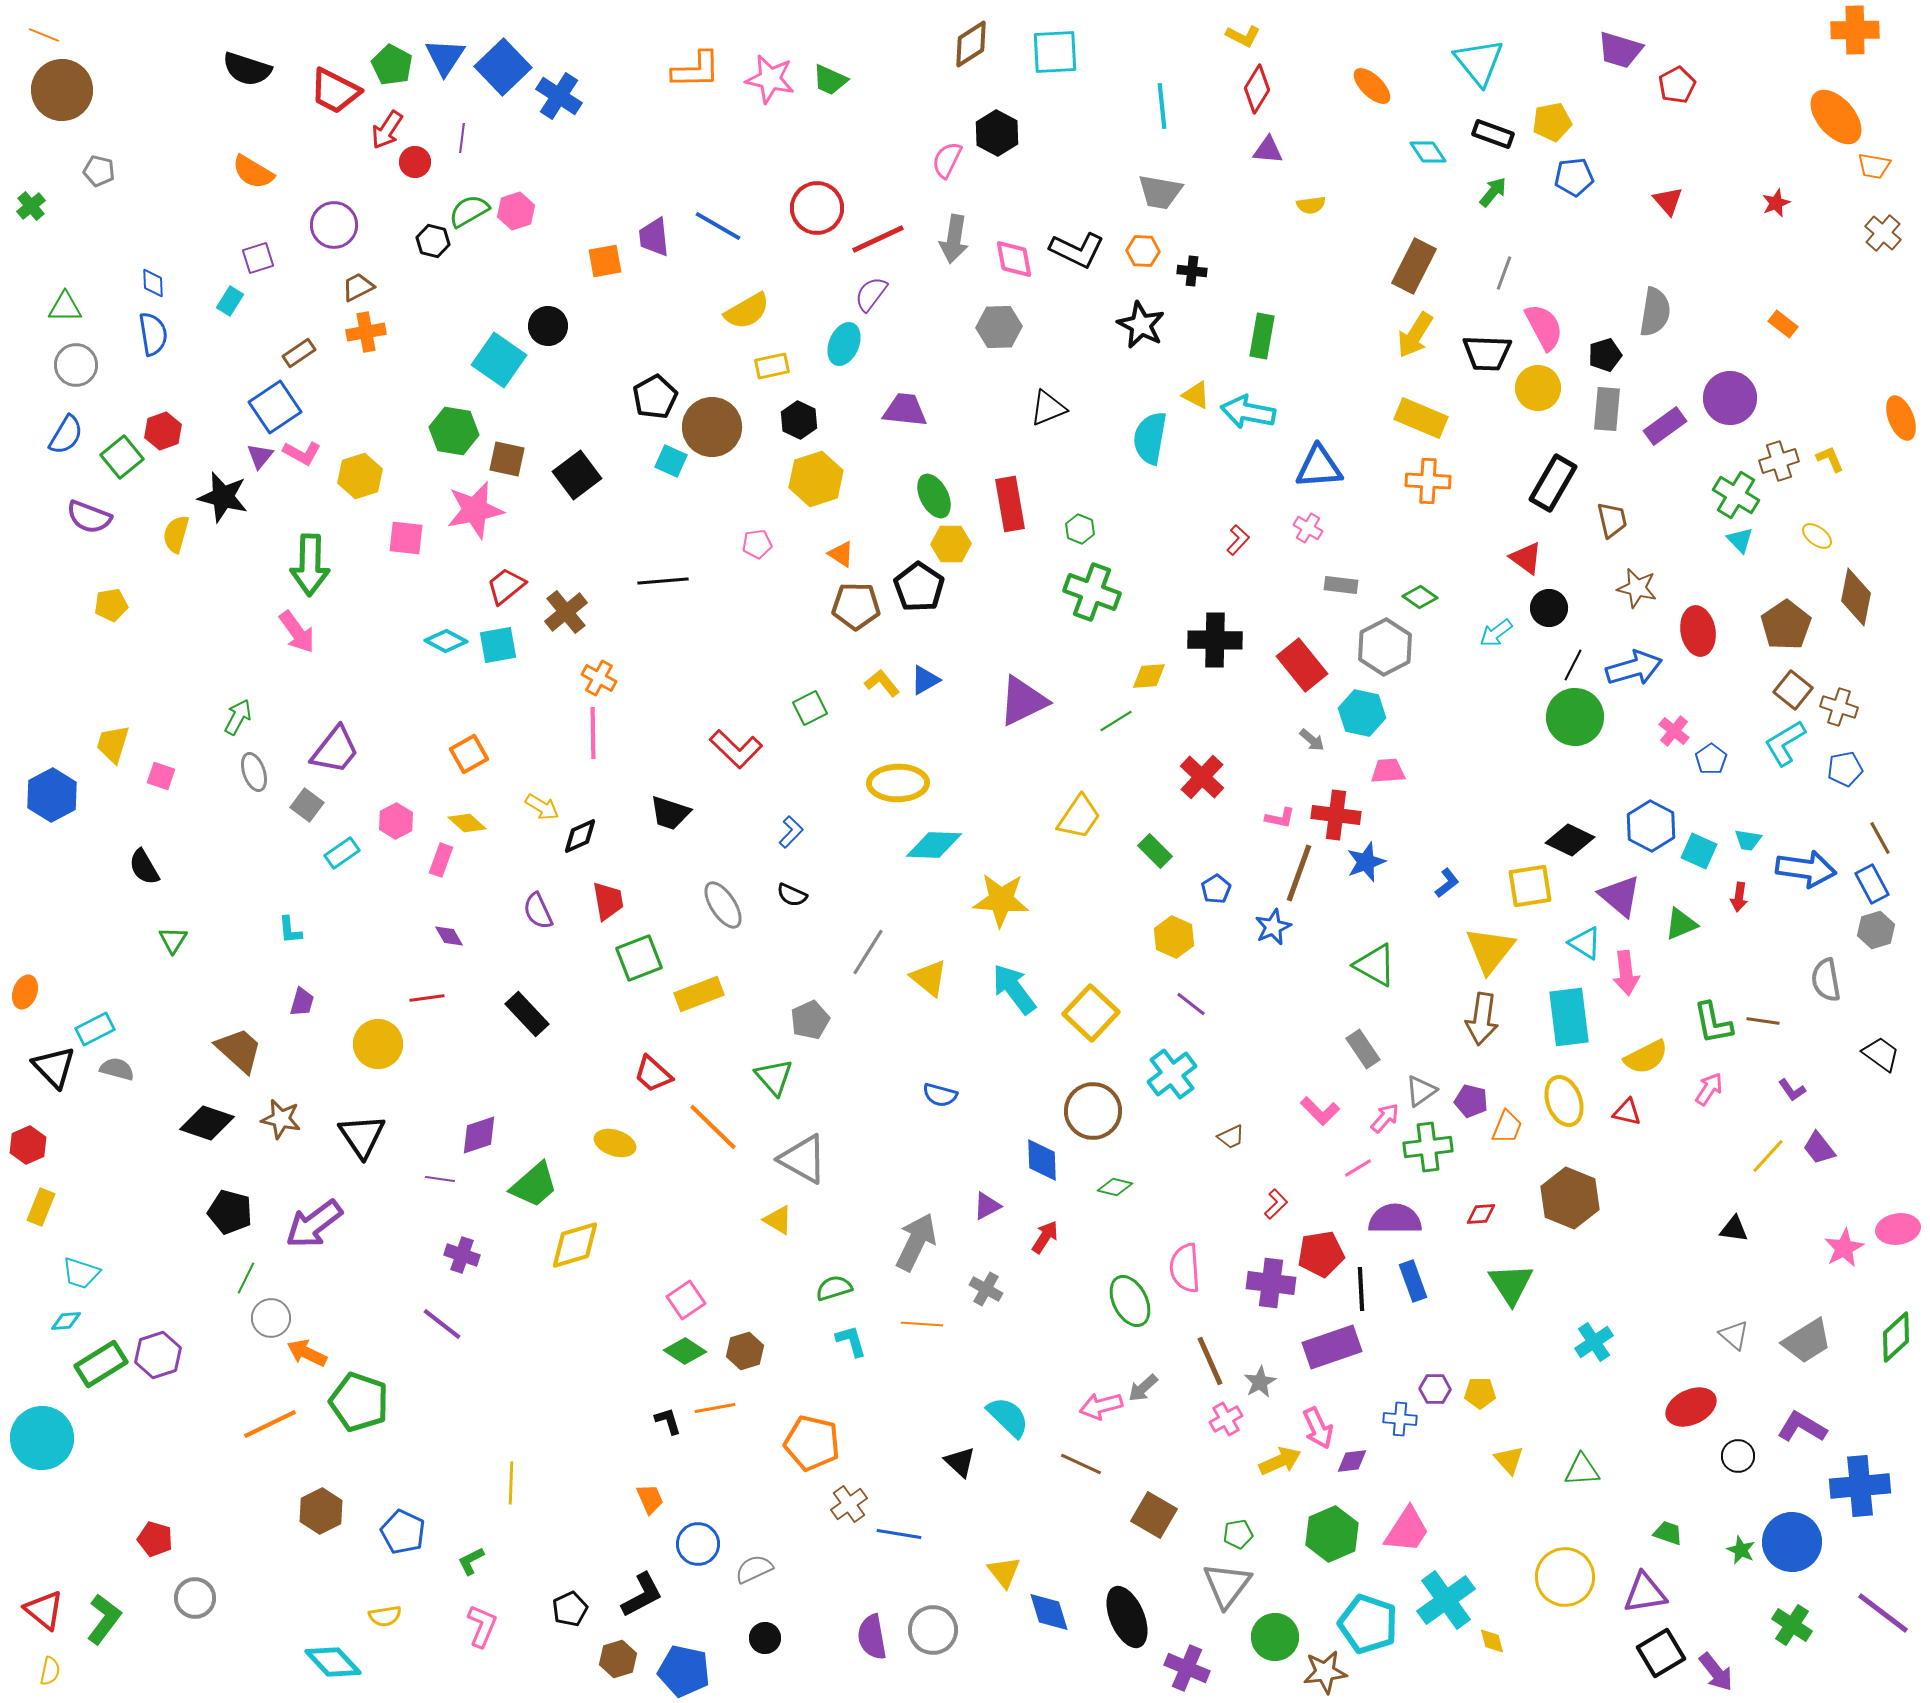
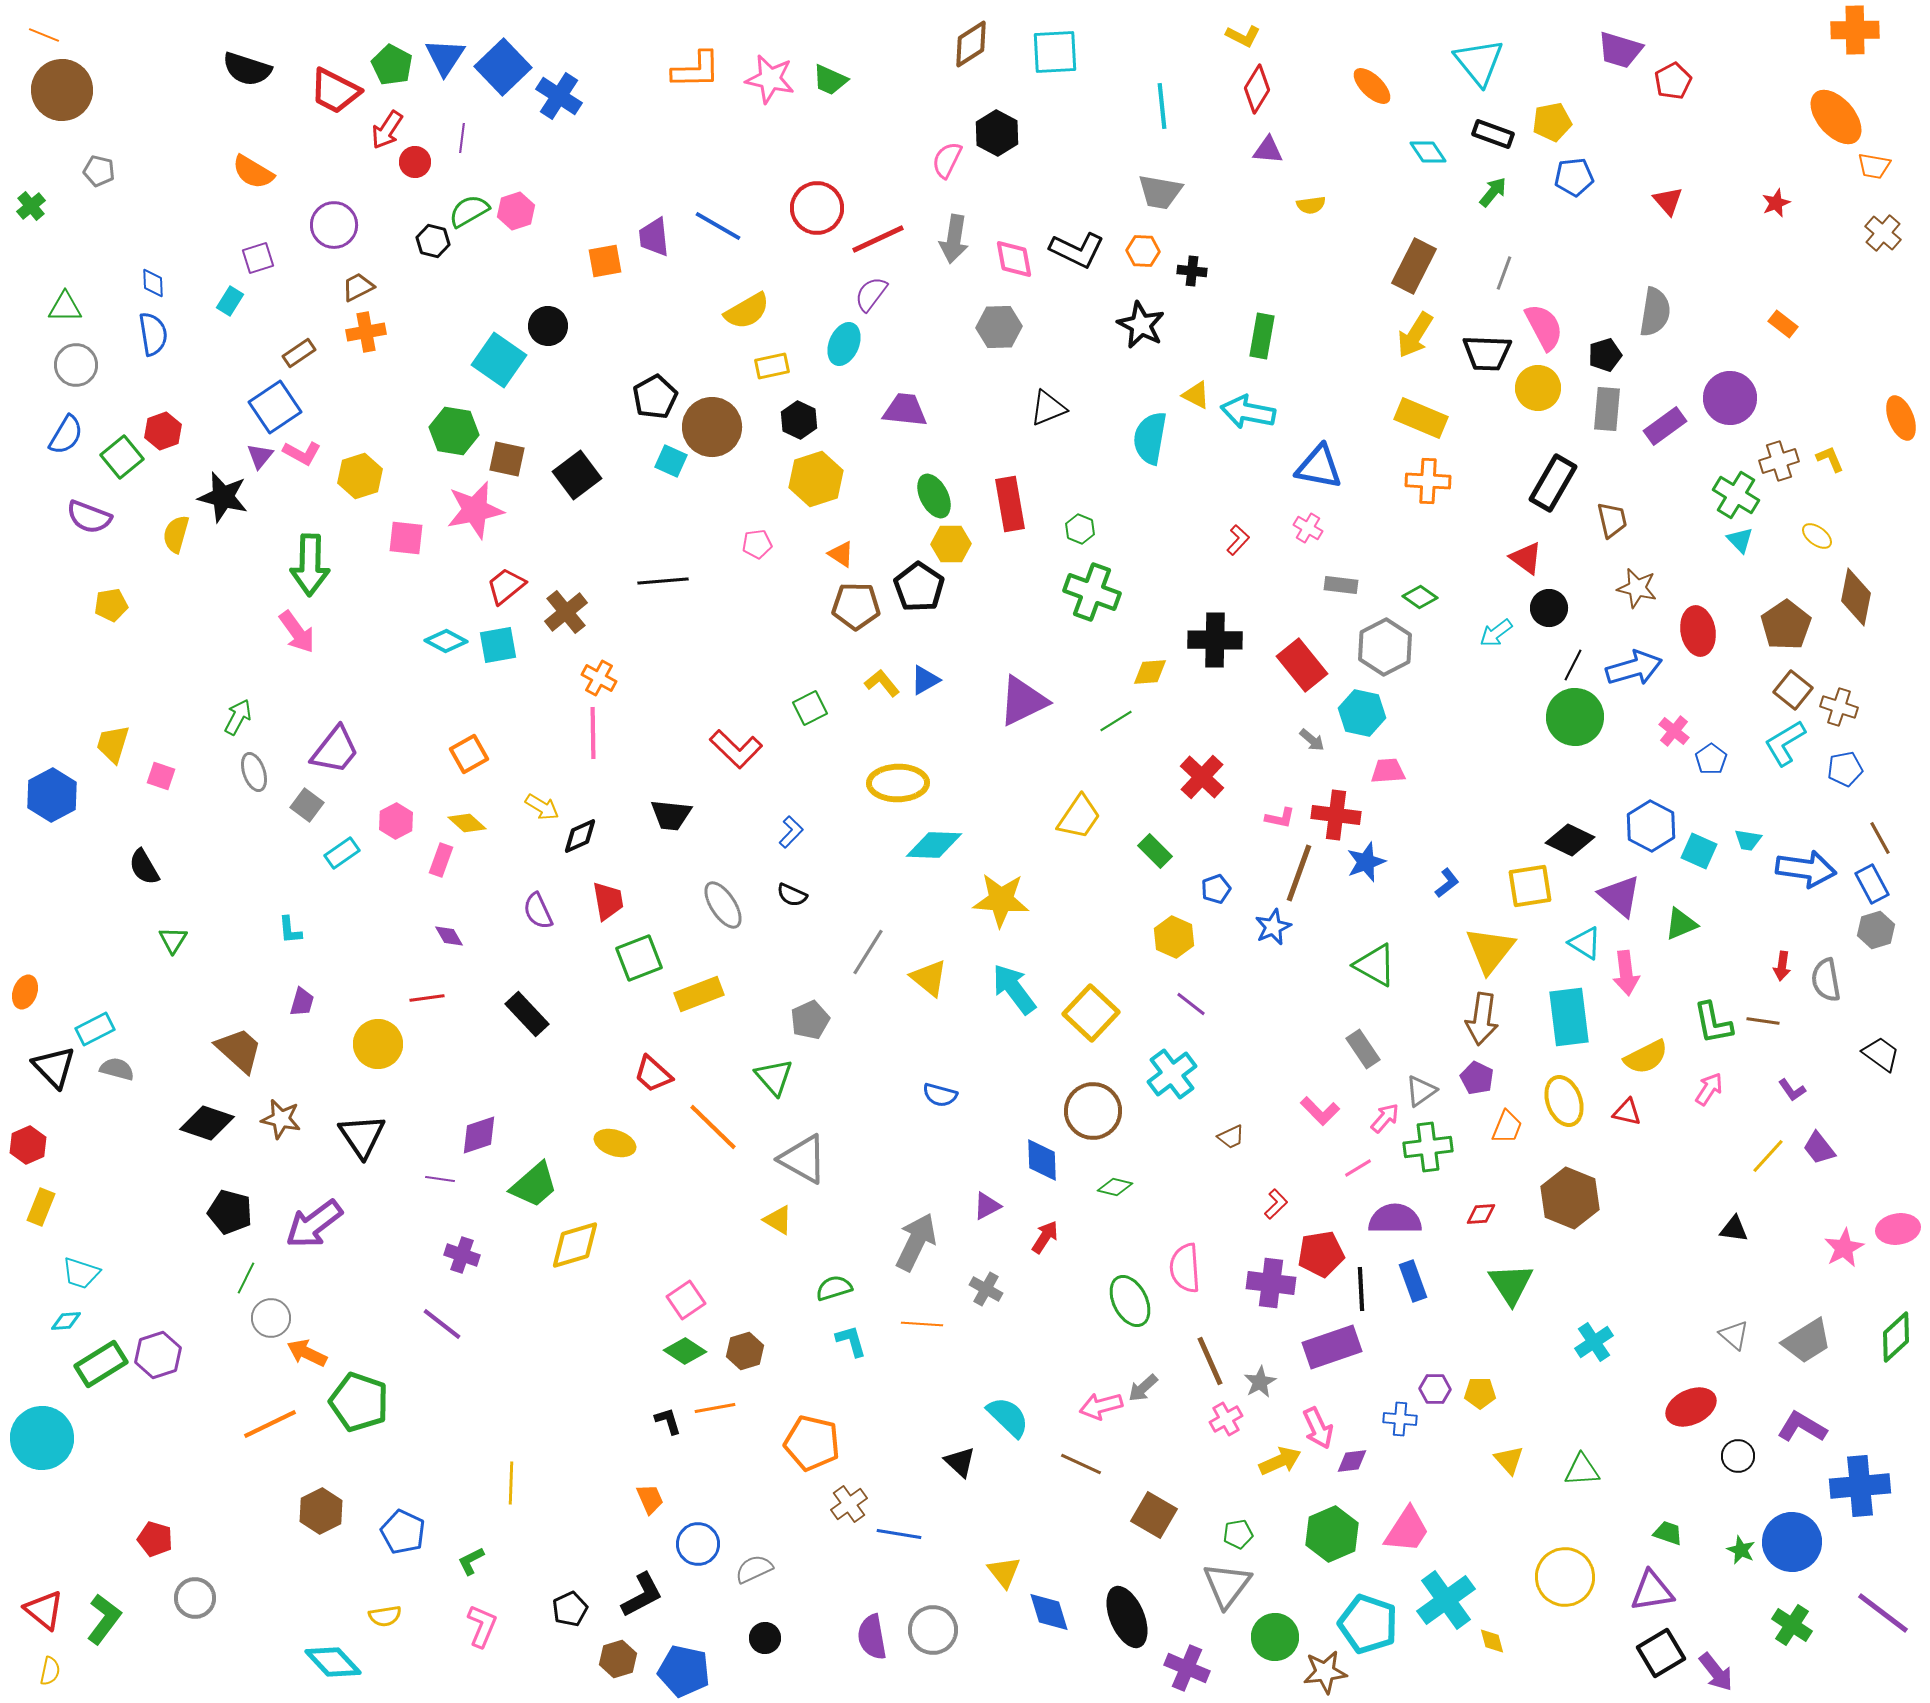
red pentagon at (1677, 85): moved 4 px left, 4 px up
blue triangle at (1319, 467): rotated 15 degrees clockwise
yellow diamond at (1149, 676): moved 1 px right, 4 px up
black trapezoid at (670, 813): moved 1 px right, 2 px down; rotated 12 degrees counterclockwise
blue pentagon at (1216, 889): rotated 12 degrees clockwise
red arrow at (1739, 897): moved 43 px right, 69 px down
purple pentagon at (1471, 1101): moved 6 px right, 23 px up; rotated 12 degrees clockwise
purple triangle at (1645, 1593): moved 7 px right, 2 px up
